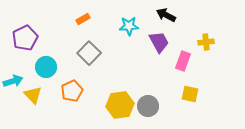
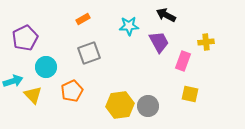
gray square: rotated 25 degrees clockwise
